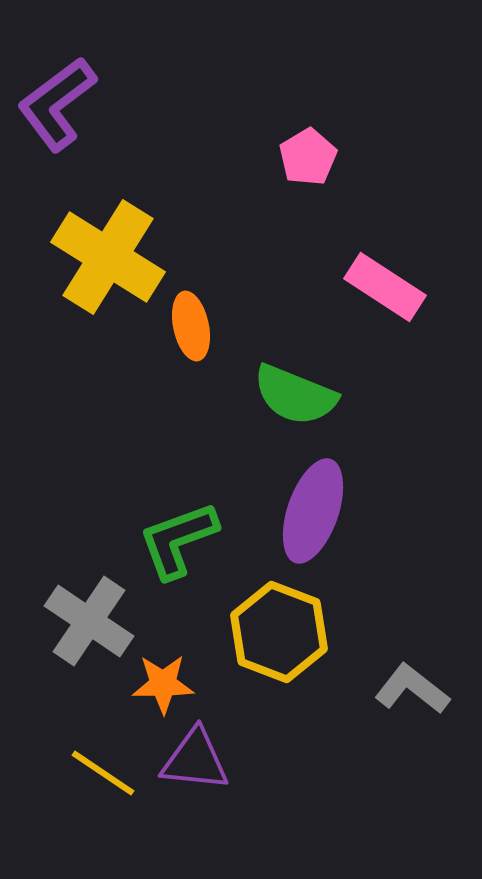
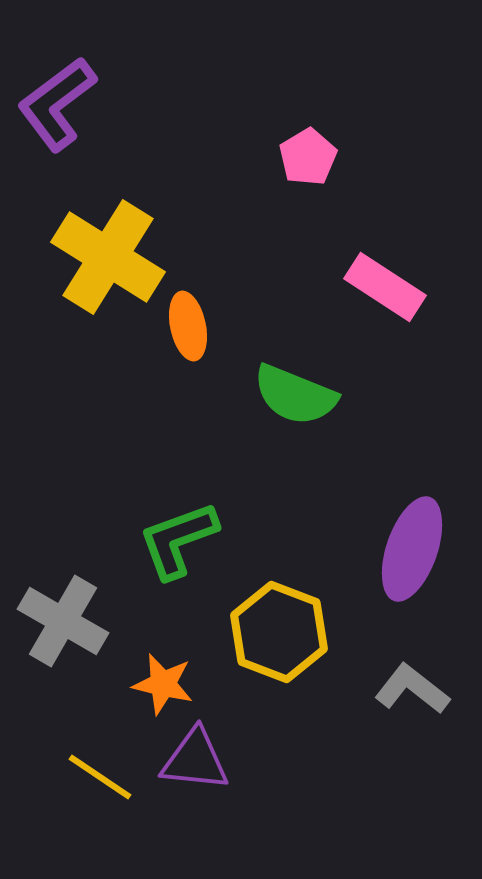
orange ellipse: moved 3 px left
purple ellipse: moved 99 px right, 38 px down
gray cross: moved 26 px left; rotated 4 degrees counterclockwise
orange star: rotated 14 degrees clockwise
yellow line: moved 3 px left, 4 px down
